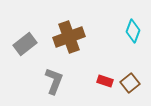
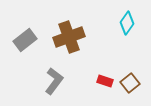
cyan diamond: moved 6 px left, 8 px up; rotated 15 degrees clockwise
gray rectangle: moved 4 px up
gray L-shape: rotated 16 degrees clockwise
